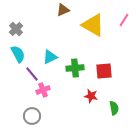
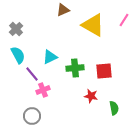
cyan semicircle: moved 1 px down
